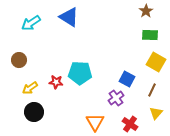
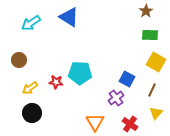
black circle: moved 2 px left, 1 px down
